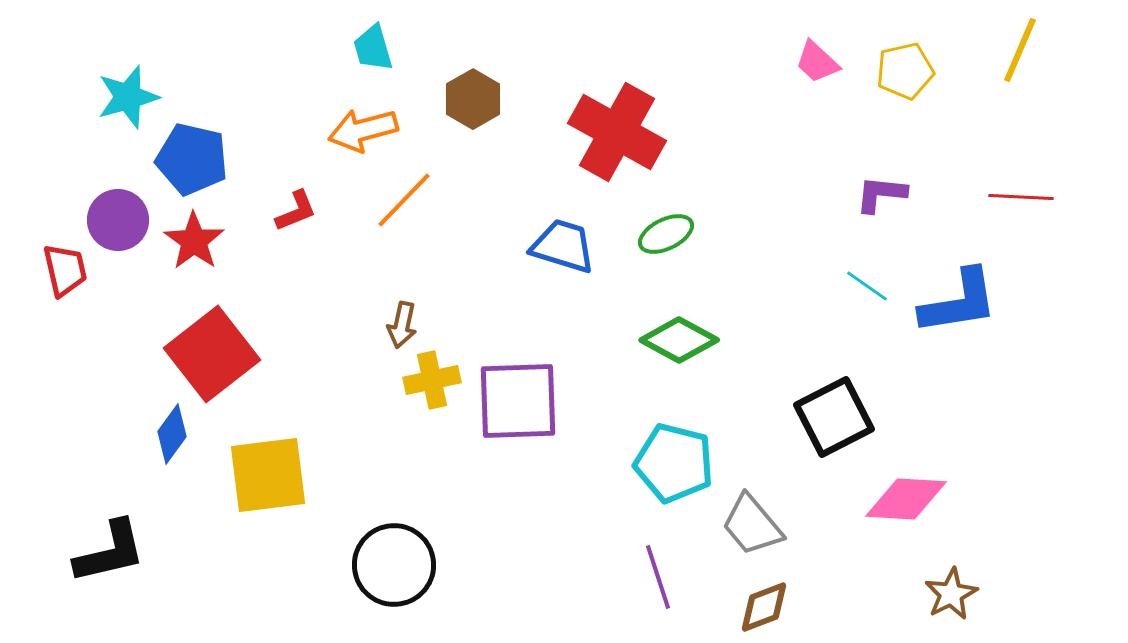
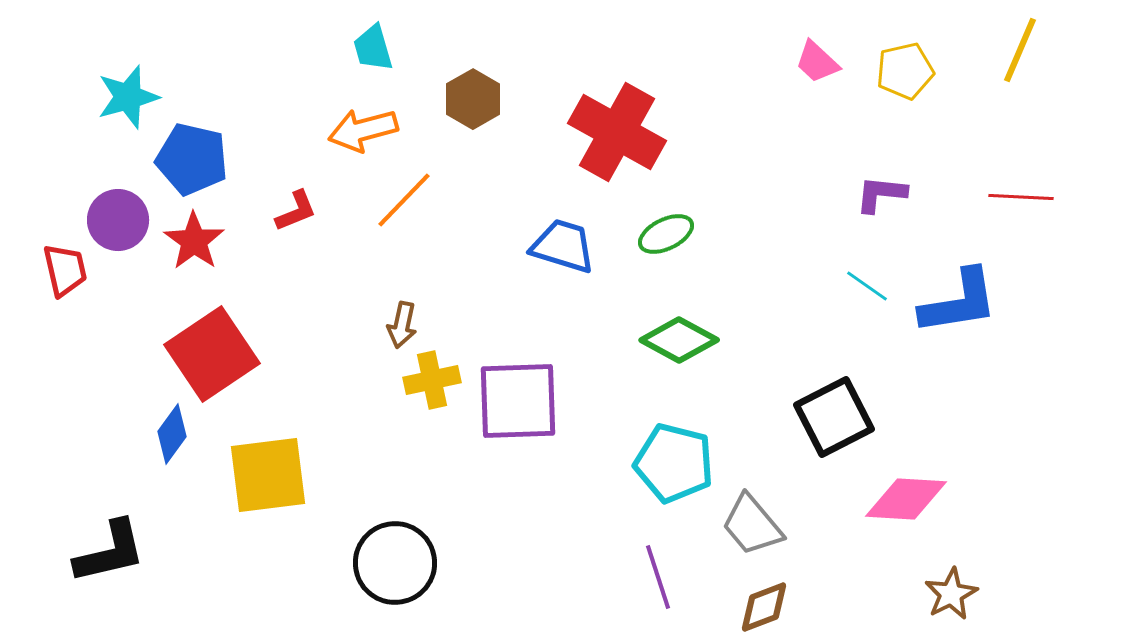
red square: rotated 4 degrees clockwise
black circle: moved 1 px right, 2 px up
